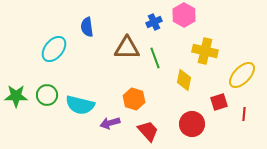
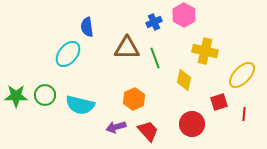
cyan ellipse: moved 14 px right, 5 px down
green circle: moved 2 px left
orange hexagon: rotated 20 degrees clockwise
purple arrow: moved 6 px right, 4 px down
